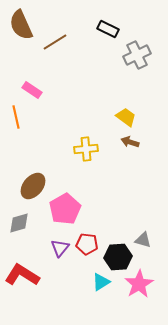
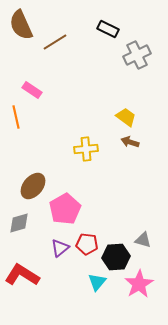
purple triangle: rotated 12 degrees clockwise
black hexagon: moved 2 px left
cyan triangle: moved 4 px left; rotated 18 degrees counterclockwise
